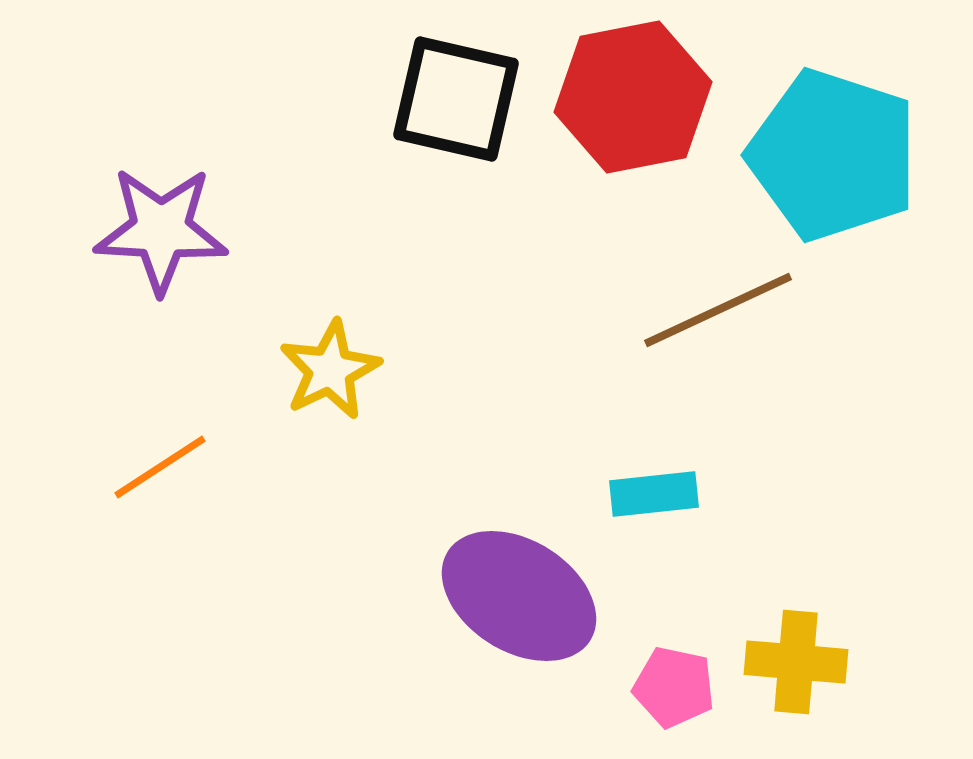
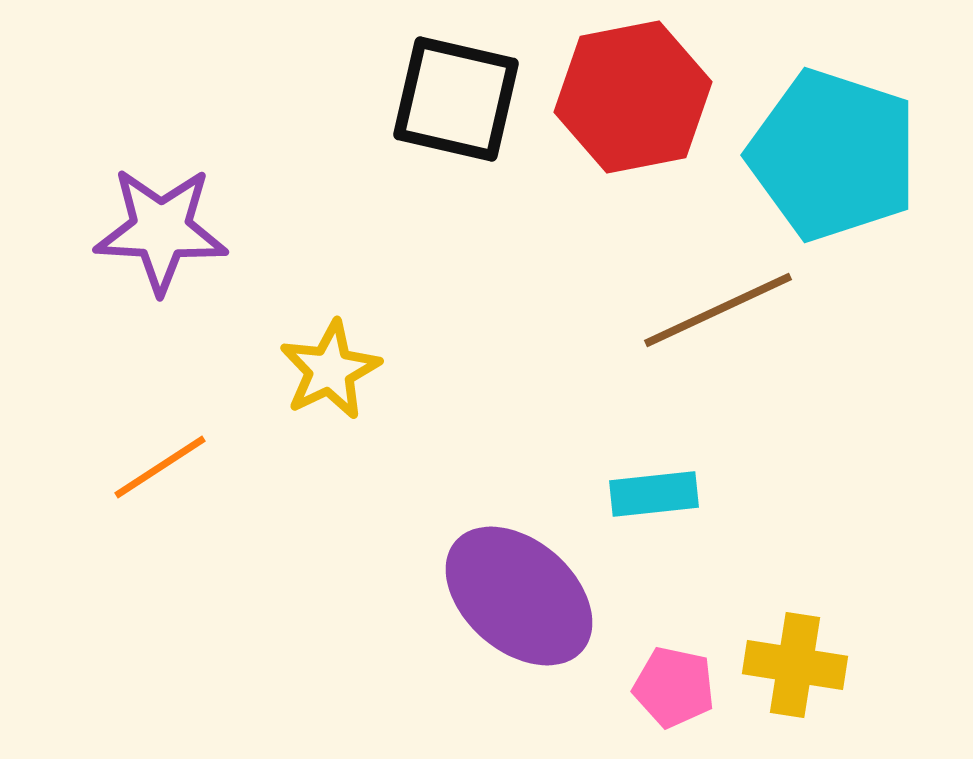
purple ellipse: rotated 9 degrees clockwise
yellow cross: moved 1 px left, 3 px down; rotated 4 degrees clockwise
